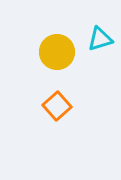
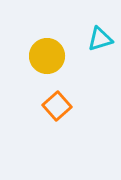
yellow circle: moved 10 px left, 4 px down
